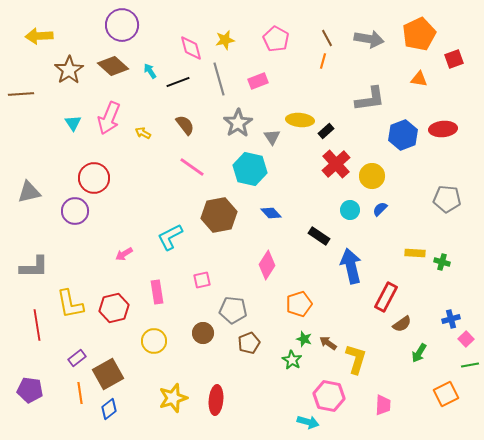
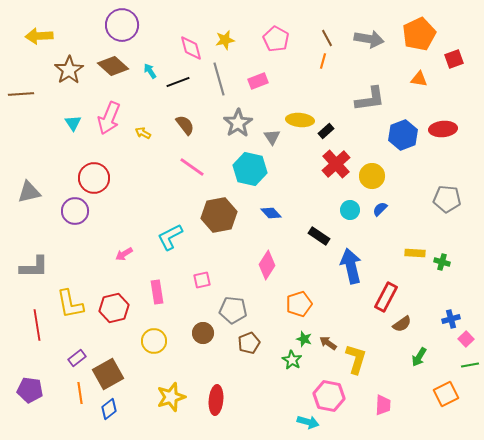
green arrow at (419, 353): moved 4 px down
yellow star at (173, 398): moved 2 px left, 1 px up
